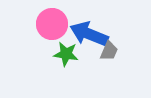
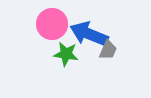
gray trapezoid: moved 1 px left, 1 px up
